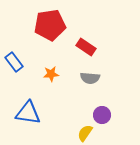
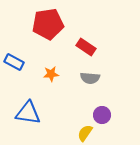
red pentagon: moved 2 px left, 1 px up
blue rectangle: rotated 24 degrees counterclockwise
